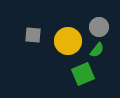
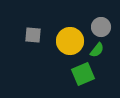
gray circle: moved 2 px right
yellow circle: moved 2 px right
